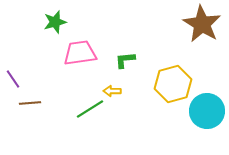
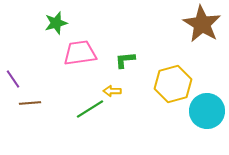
green star: moved 1 px right, 1 px down
